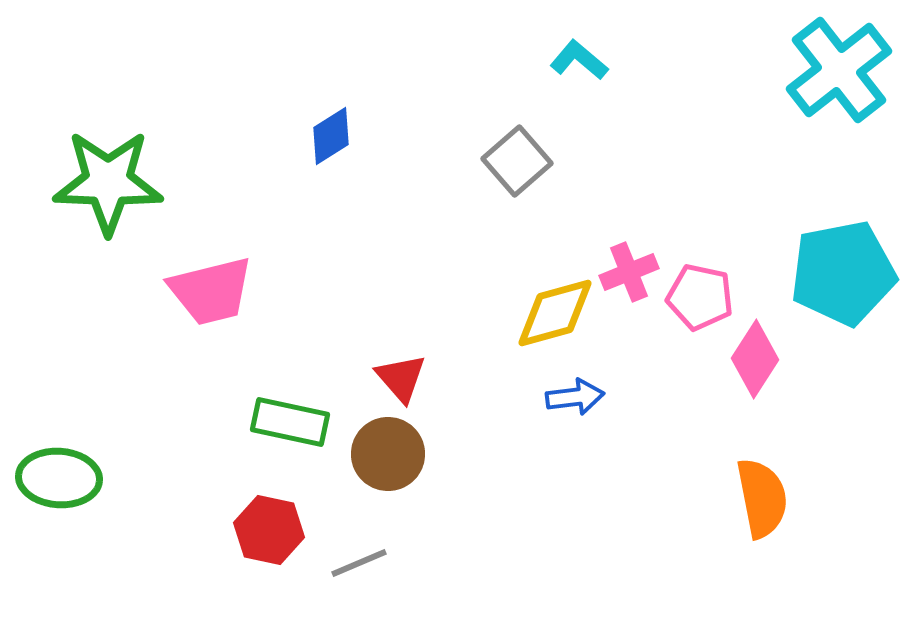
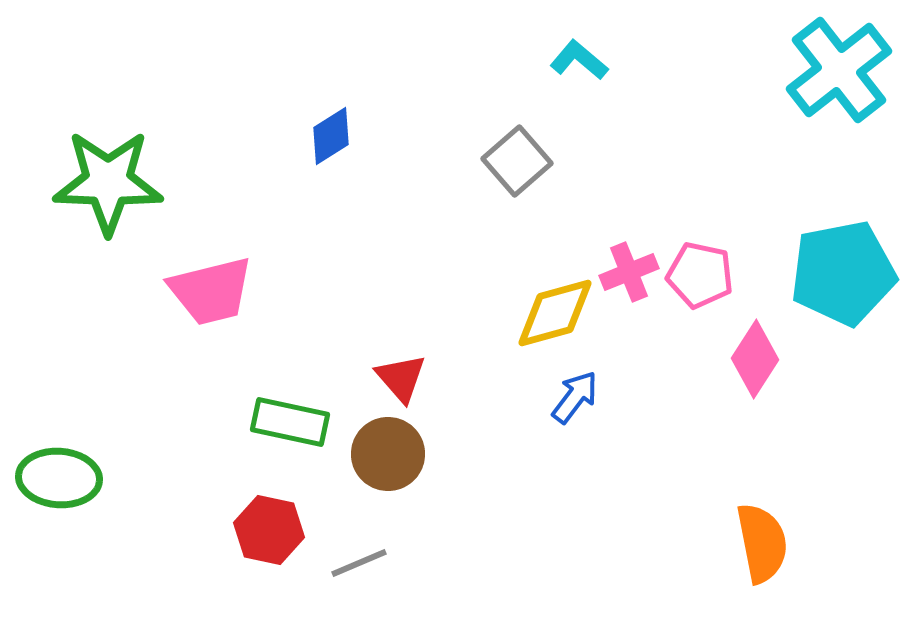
pink pentagon: moved 22 px up
blue arrow: rotated 46 degrees counterclockwise
orange semicircle: moved 45 px down
